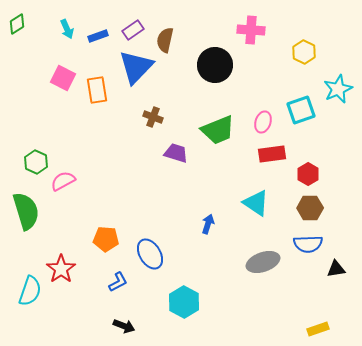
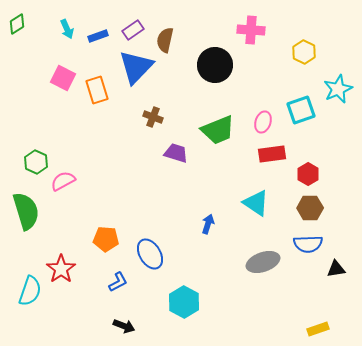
orange rectangle: rotated 8 degrees counterclockwise
